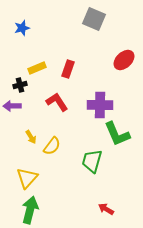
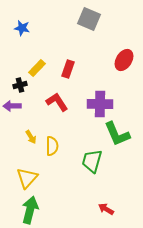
gray square: moved 5 px left
blue star: rotated 28 degrees clockwise
red ellipse: rotated 15 degrees counterclockwise
yellow rectangle: rotated 24 degrees counterclockwise
purple cross: moved 1 px up
yellow semicircle: rotated 36 degrees counterclockwise
